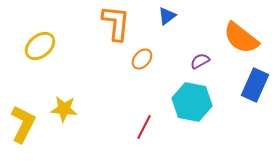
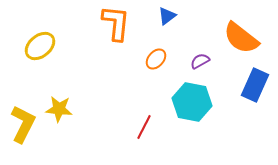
orange ellipse: moved 14 px right
yellow star: moved 5 px left
